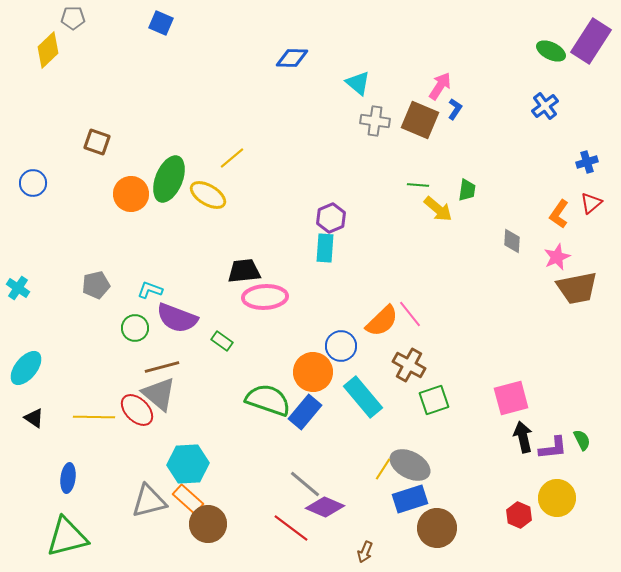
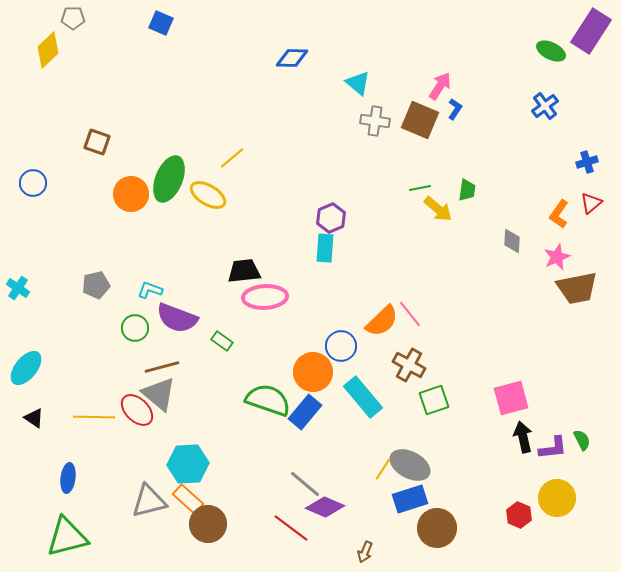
purple rectangle at (591, 41): moved 10 px up
green line at (418, 185): moved 2 px right, 3 px down; rotated 15 degrees counterclockwise
